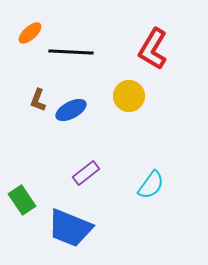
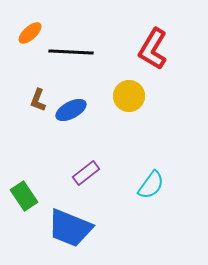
green rectangle: moved 2 px right, 4 px up
